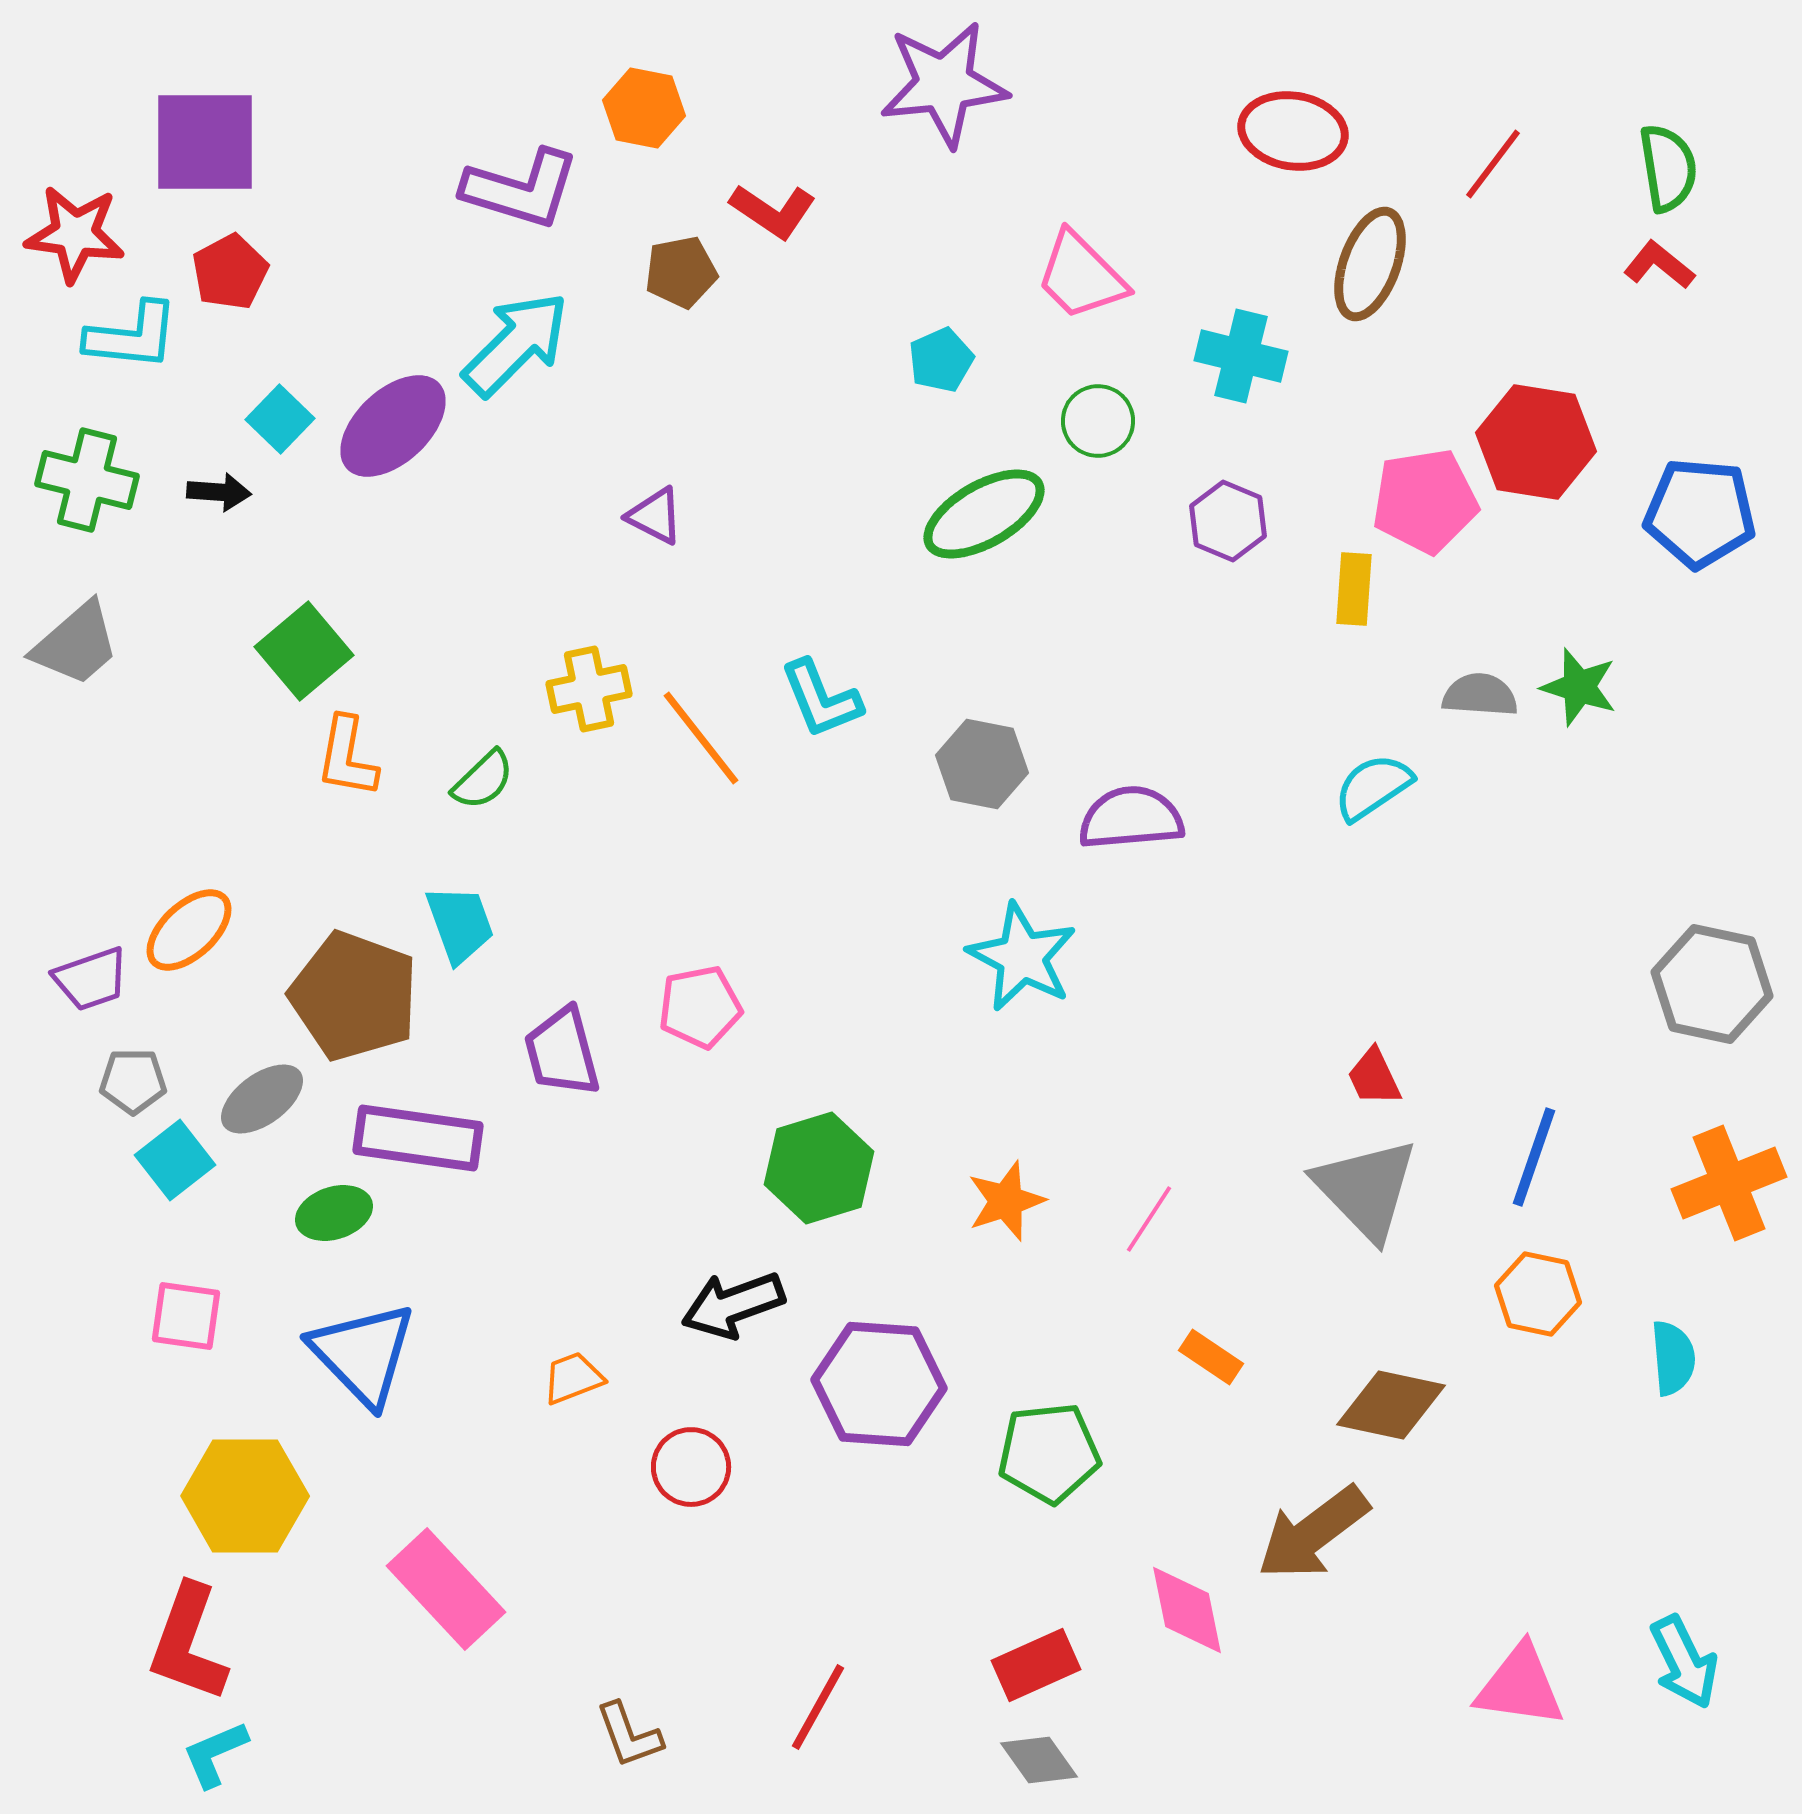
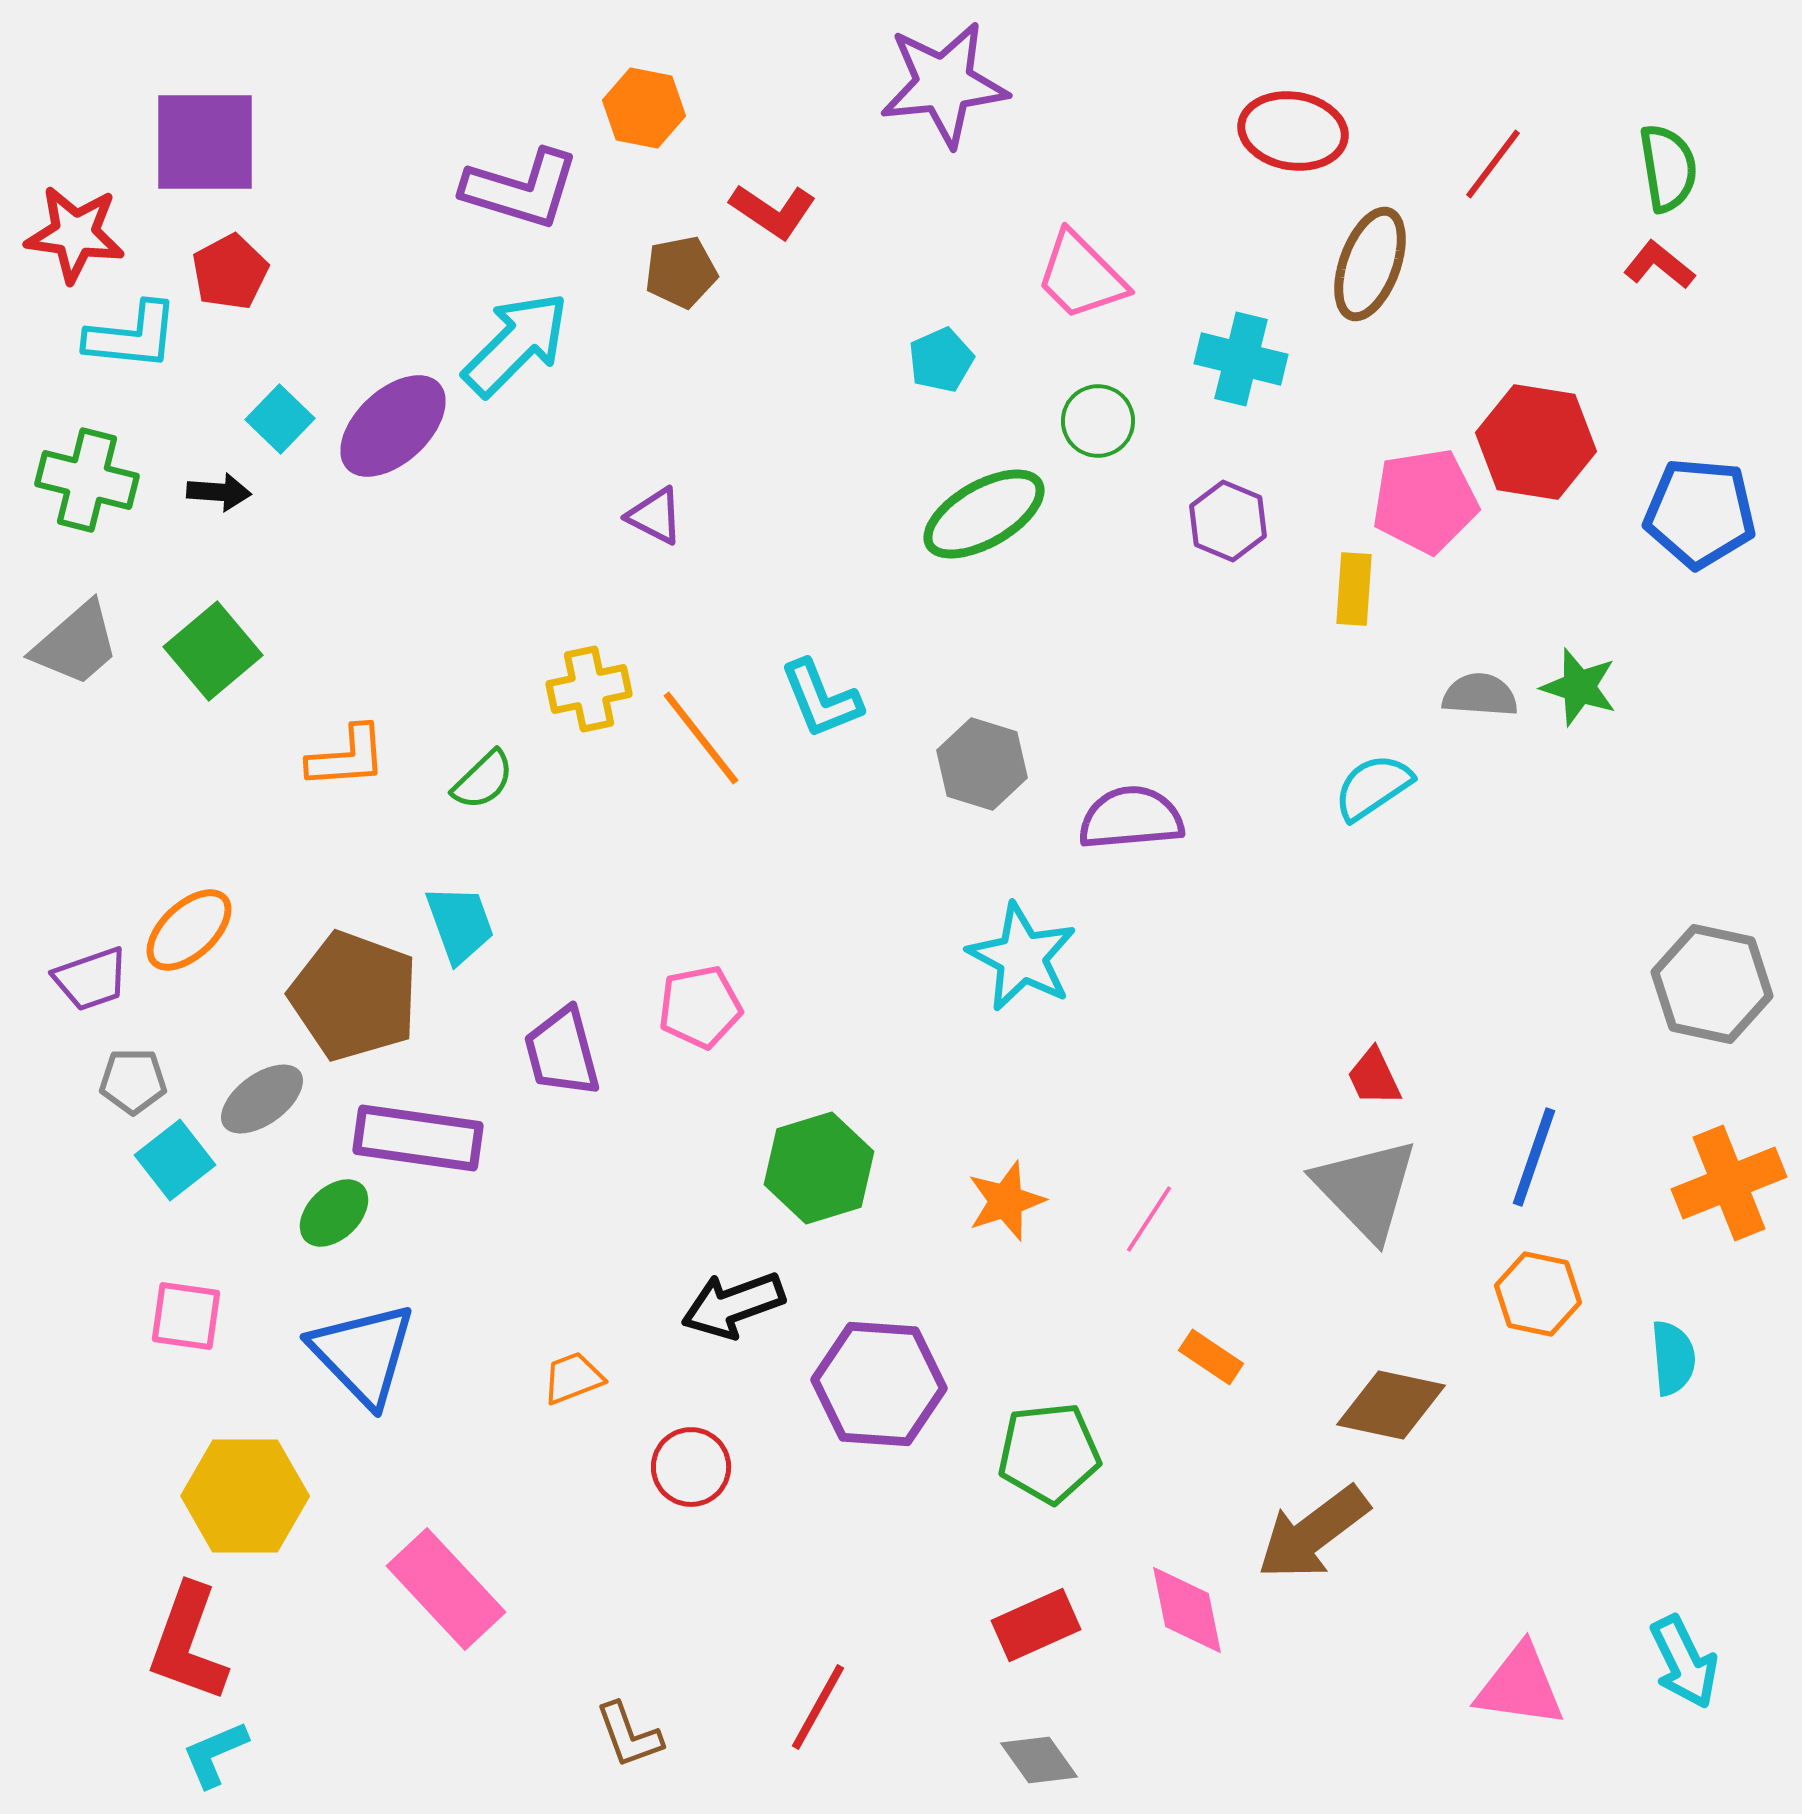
cyan cross at (1241, 356): moved 3 px down
green square at (304, 651): moved 91 px left
orange L-shape at (347, 757): rotated 104 degrees counterclockwise
gray hexagon at (982, 764): rotated 6 degrees clockwise
green ellipse at (334, 1213): rotated 26 degrees counterclockwise
red rectangle at (1036, 1665): moved 40 px up
